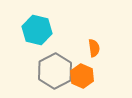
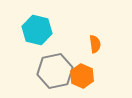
orange semicircle: moved 1 px right, 4 px up
gray hexagon: rotated 16 degrees clockwise
